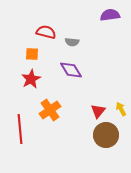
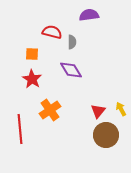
purple semicircle: moved 21 px left
red semicircle: moved 6 px right
gray semicircle: rotated 96 degrees counterclockwise
red star: moved 1 px right; rotated 12 degrees counterclockwise
